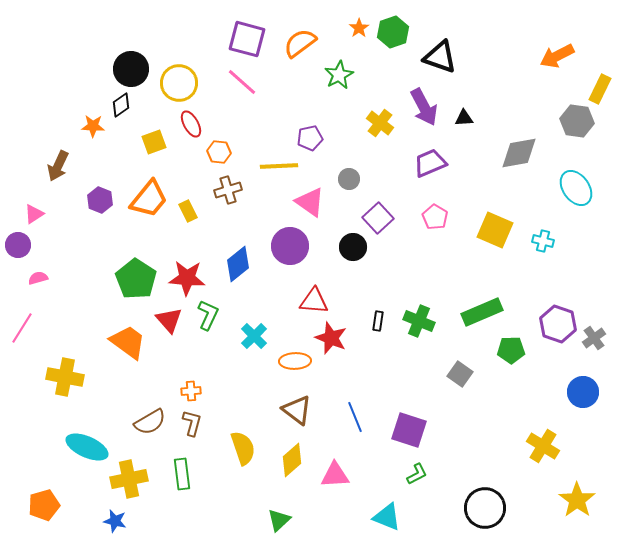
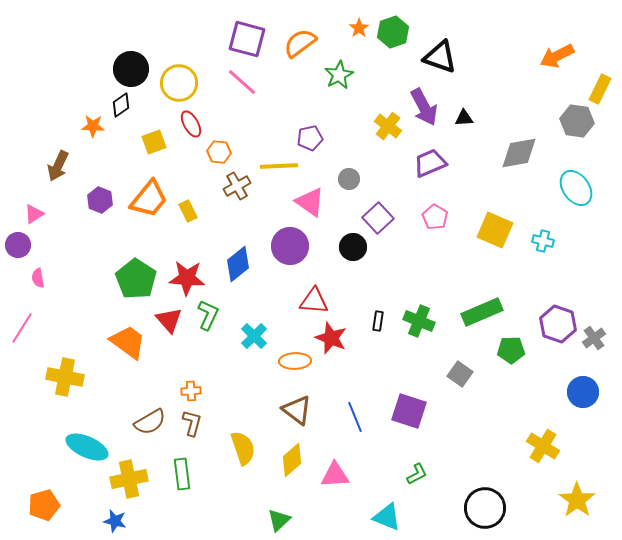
yellow cross at (380, 123): moved 8 px right, 3 px down
brown cross at (228, 190): moved 9 px right, 4 px up; rotated 12 degrees counterclockwise
pink semicircle at (38, 278): rotated 84 degrees counterclockwise
purple square at (409, 430): moved 19 px up
